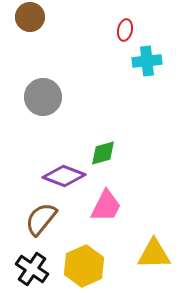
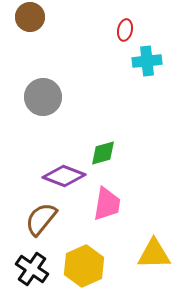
pink trapezoid: moved 1 px right, 2 px up; rotated 18 degrees counterclockwise
